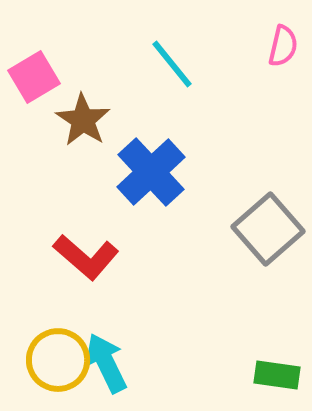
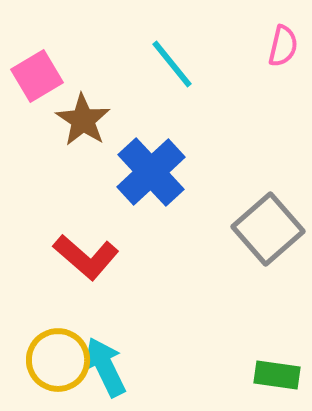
pink square: moved 3 px right, 1 px up
cyan arrow: moved 1 px left, 4 px down
